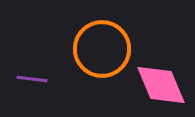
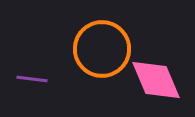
pink diamond: moved 5 px left, 5 px up
